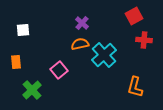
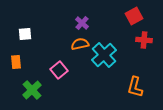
white square: moved 2 px right, 4 px down
